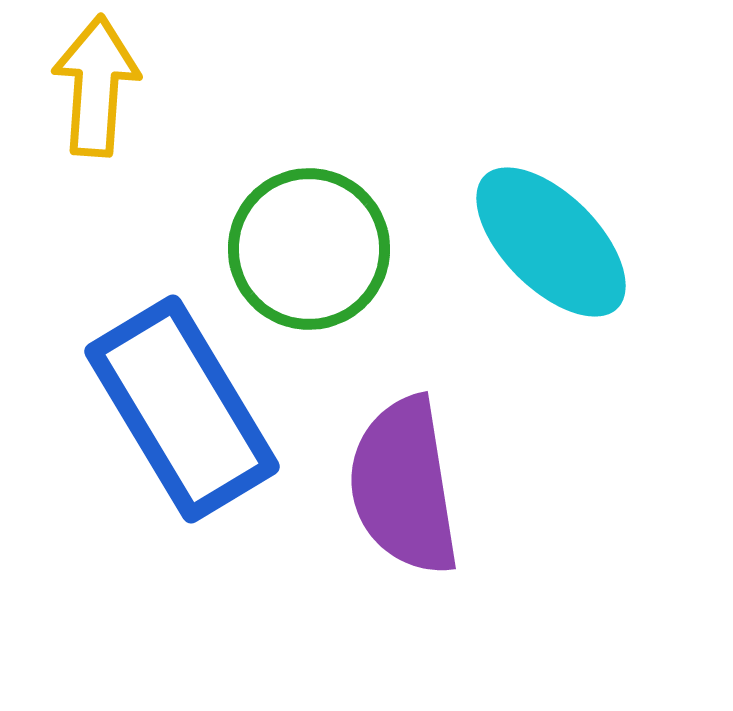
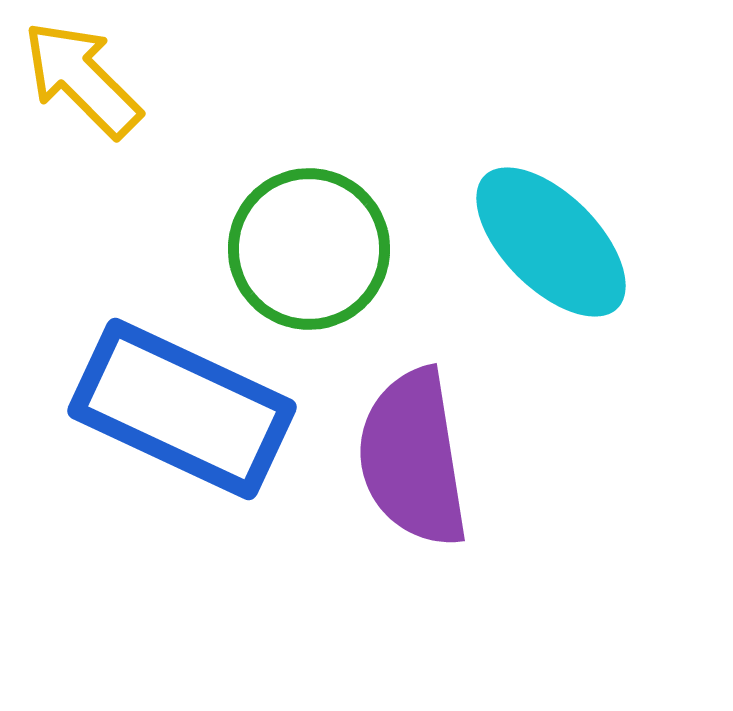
yellow arrow: moved 14 px left, 7 px up; rotated 49 degrees counterclockwise
blue rectangle: rotated 34 degrees counterclockwise
purple semicircle: moved 9 px right, 28 px up
